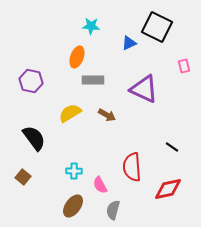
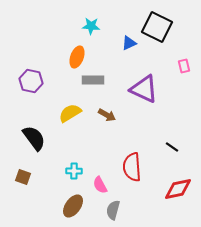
brown square: rotated 21 degrees counterclockwise
red diamond: moved 10 px right
